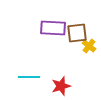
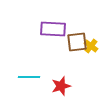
purple rectangle: moved 1 px down
brown square: moved 9 px down
yellow cross: moved 2 px right
